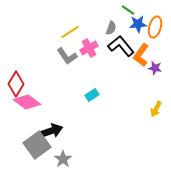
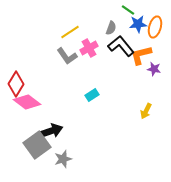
orange L-shape: rotated 40 degrees clockwise
purple star: moved 1 px left, 1 px down
yellow arrow: moved 10 px left, 2 px down
gray star: rotated 18 degrees clockwise
